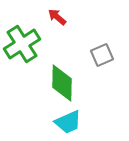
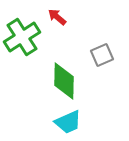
green cross: moved 7 px up
green diamond: moved 2 px right, 2 px up
